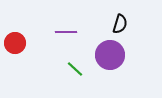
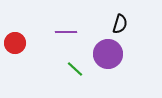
purple circle: moved 2 px left, 1 px up
